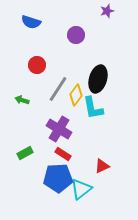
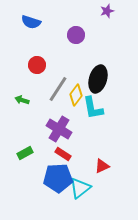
cyan triangle: moved 1 px left, 1 px up
